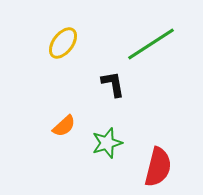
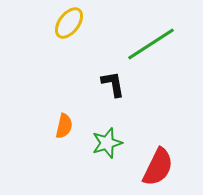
yellow ellipse: moved 6 px right, 20 px up
orange semicircle: rotated 35 degrees counterclockwise
red semicircle: rotated 12 degrees clockwise
